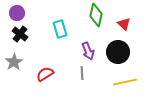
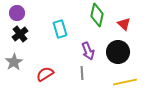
green diamond: moved 1 px right
black cross: rotated 14 degrees clockwise
